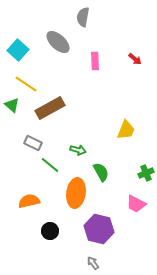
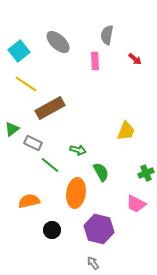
gray semicircle: moved 24 px right, 18 px down
cyan square: moved 1 px right, 1 px down; rotated 10 degrees clockwise
green triangle: moved 24 px down; rotated 42 degrees clockwise
yellow trapezoid: moved 1 px down
black circle: moved 2 px right, 1 px up
